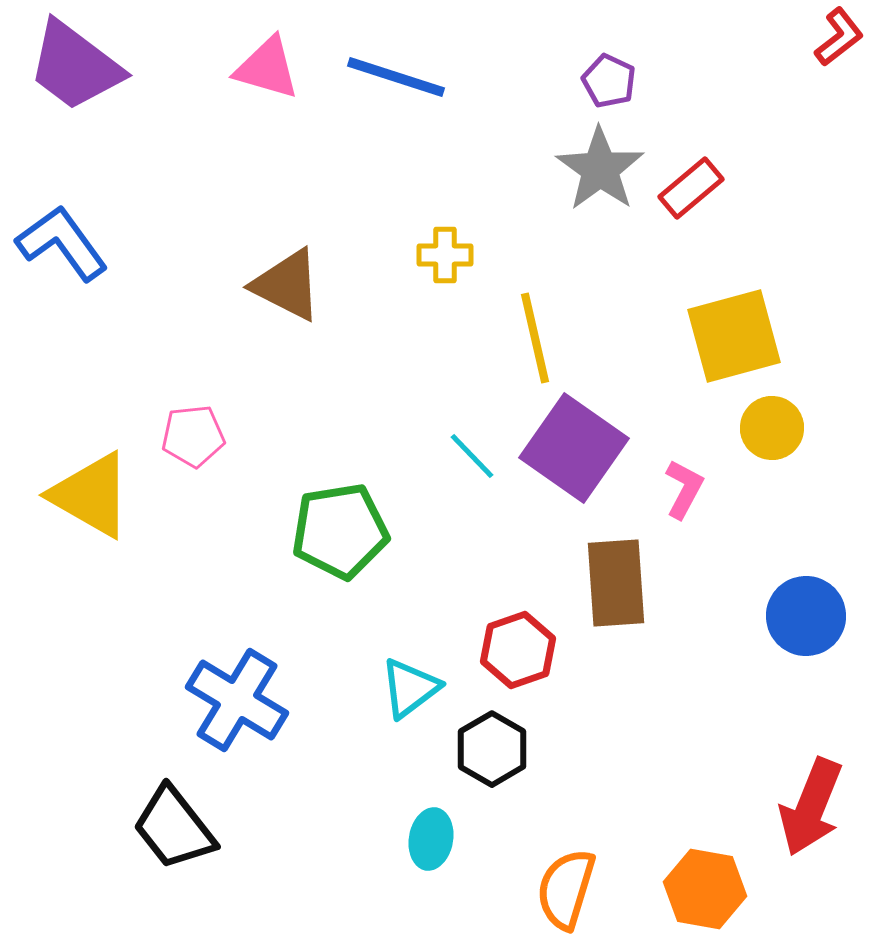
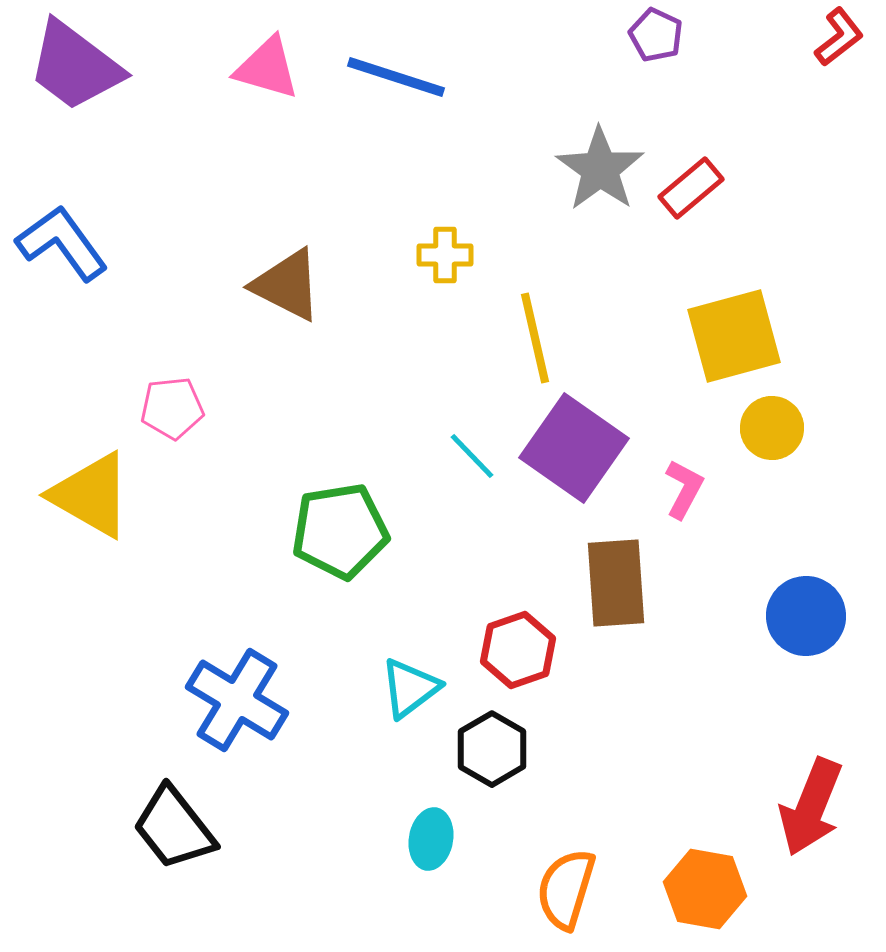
purple pentagon: moved 47 px right, 46 px up
pink pentagon: moved 21 px left, 28 px up
